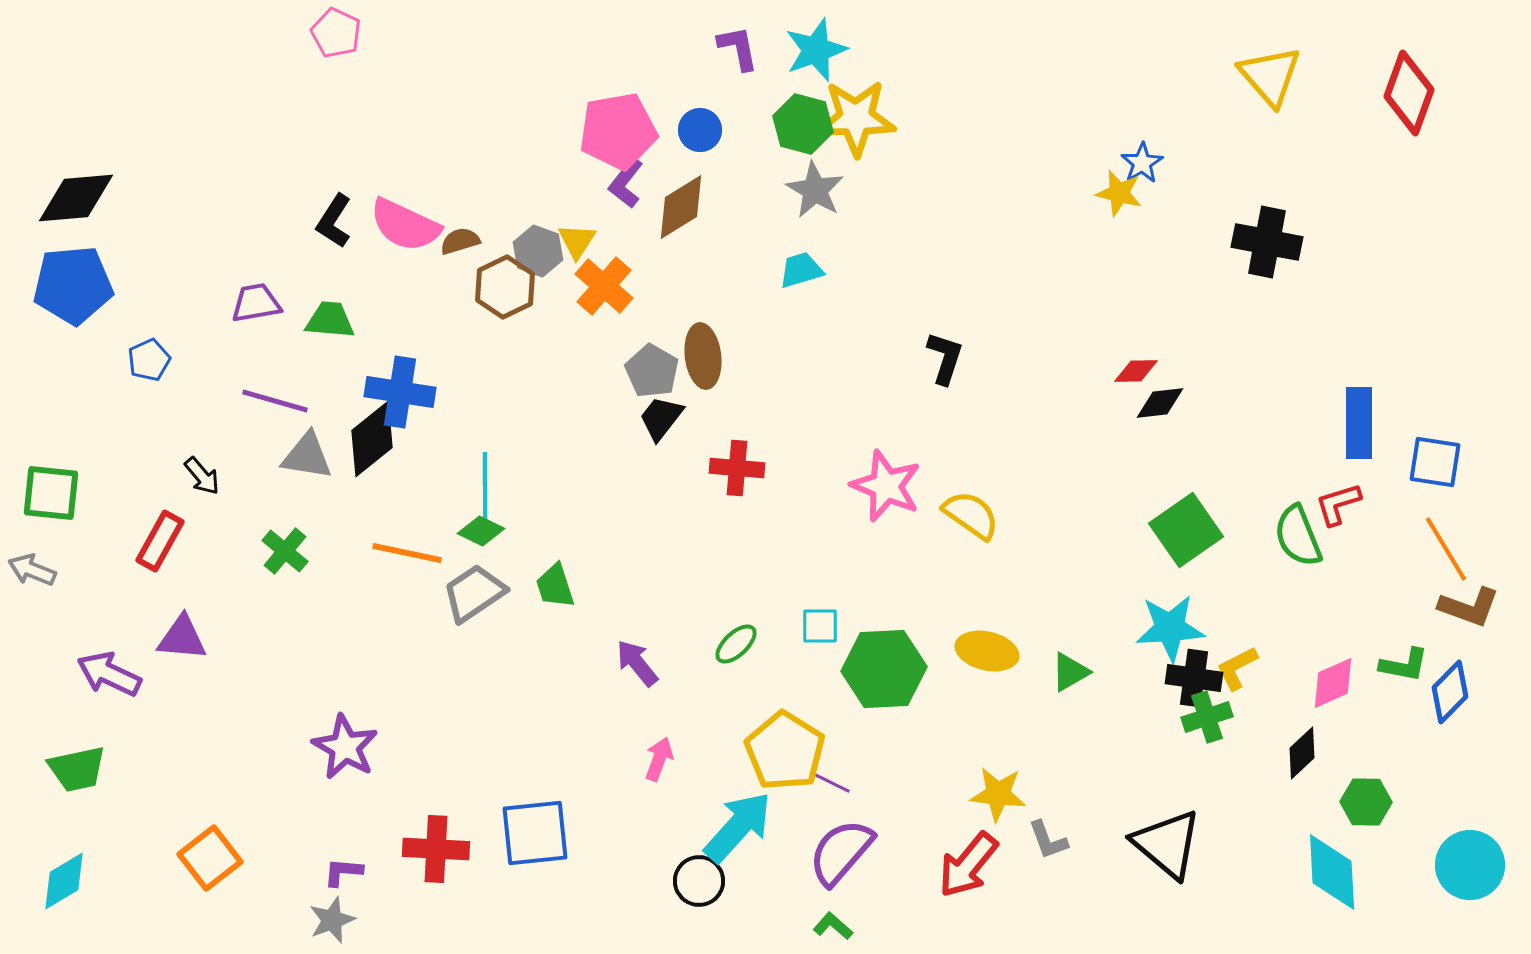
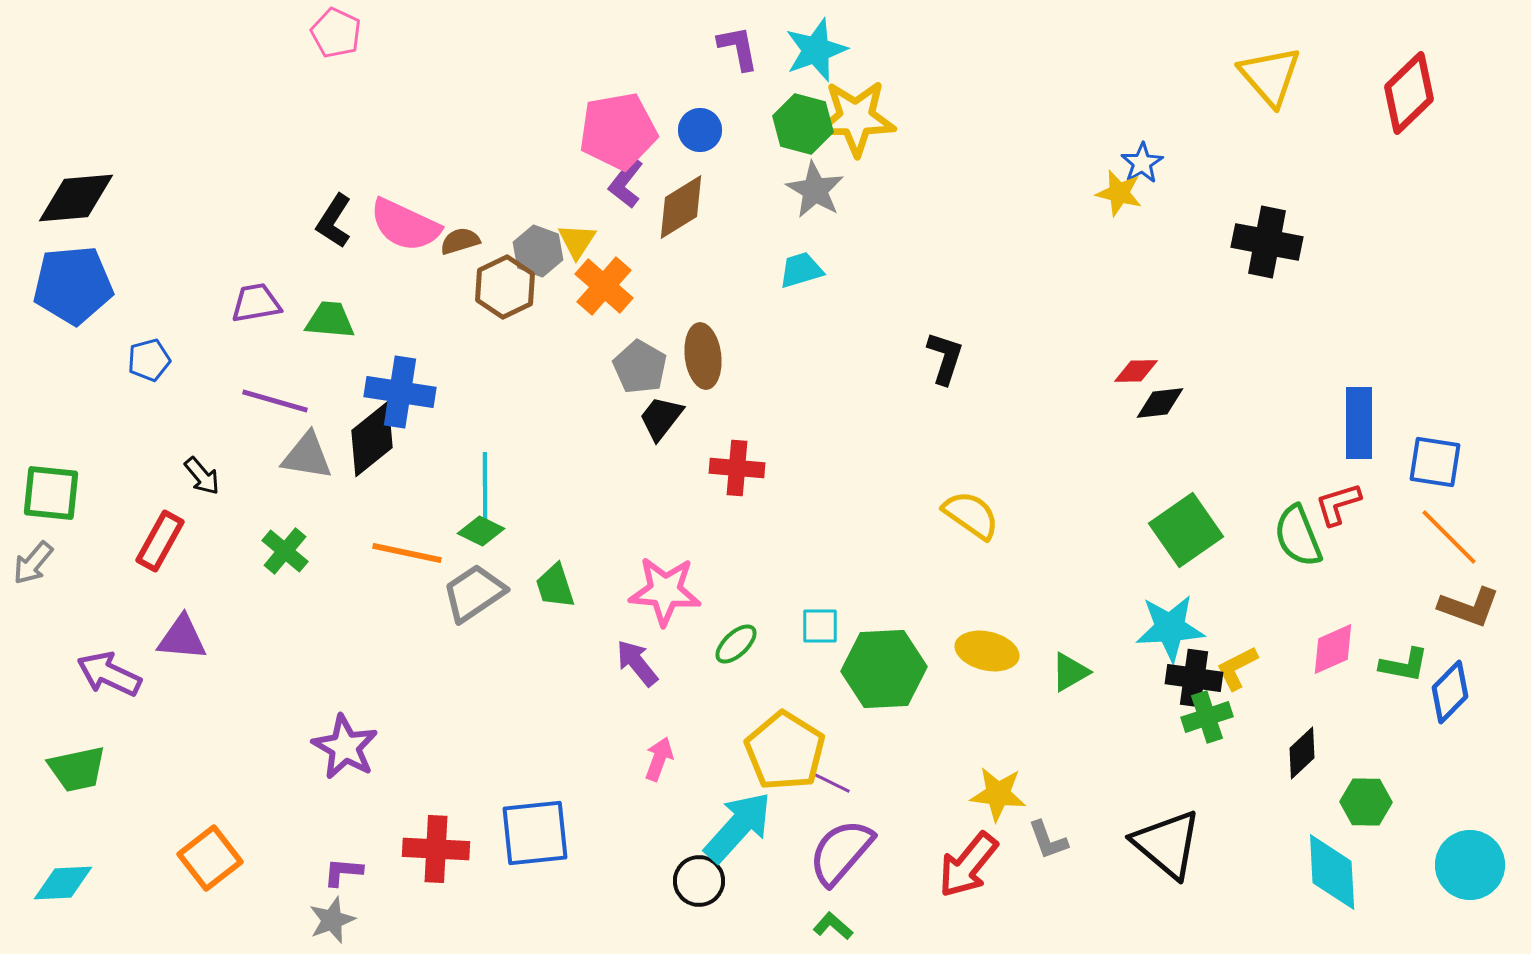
red diamond at (1409, 93): rotated 26 degrees clockwise
blue pentagon at (149, 360): rotated 9 degrees clockwise
gray pentagon at (652, 371): moved 12 px left, 4 px up
pink star at (886, 486): moved 221 px left, 105 px down; rotated 18 degrees counterclockwise
orange line at (1446, 549): moved 3 px right, 12 px up; rotated 14 degrees counterclockwise
gray arrow at (32, 570): moved 1 px right, 7 px up; rotated 72 degrees counterclockwise
pink diamond at (1333, 683): moved 34 px up
cyan diamond at (64, 881): moved 1 px left, 2 px down; rotated 28 degrees clockwise
